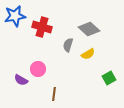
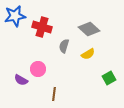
gray semicircle: moved 4 px left, 1 px down
